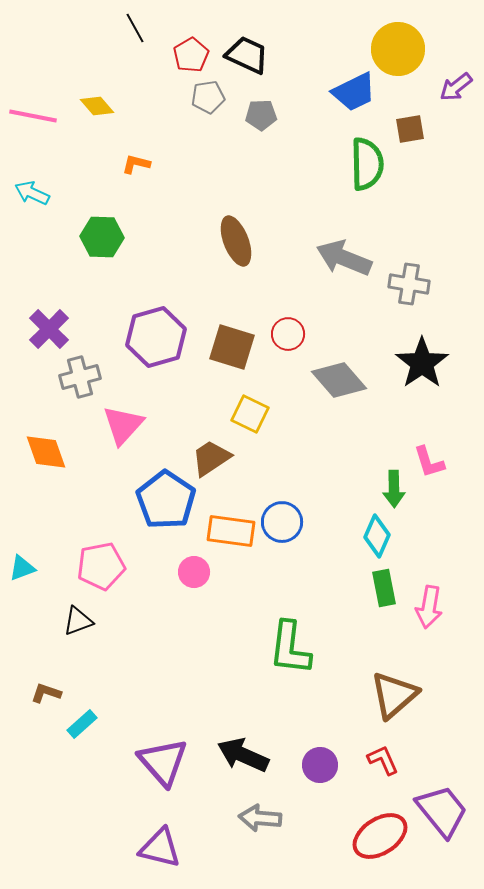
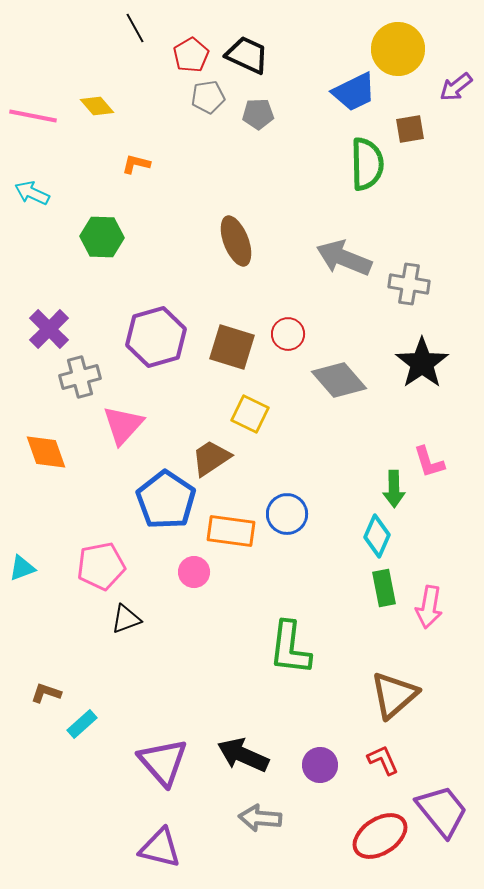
gray pentagon at (261, 115): moved 3 px left, 1 px up
blue circle at (282, 522): moved 5 px right, 8 px up
black triangle at (78, 621): moved 48 px right, 2 px up
